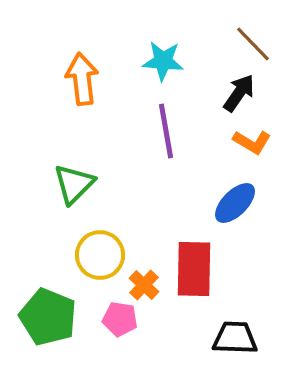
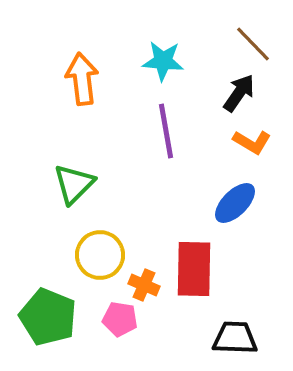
orange cross: rotated 20 degrees counterclockwise
